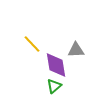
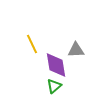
yellow line: rotated 18 degrees clockwise
